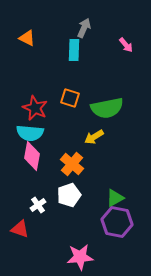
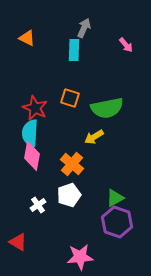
cyan semicircle: rotated 88 degrees clockwise
purple hexagon: rotated 8 degrees clockwise
red triangle: moved 2 px left, 13 px down; rotated 12 degrees clockwise
